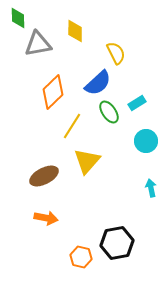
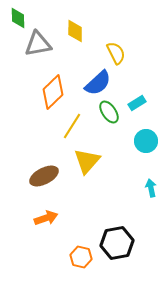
orange arrow: rotated 30 degrees counterclockwise
